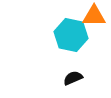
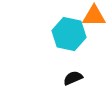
cyan hexagon: moved 2 px left, 1 px up
